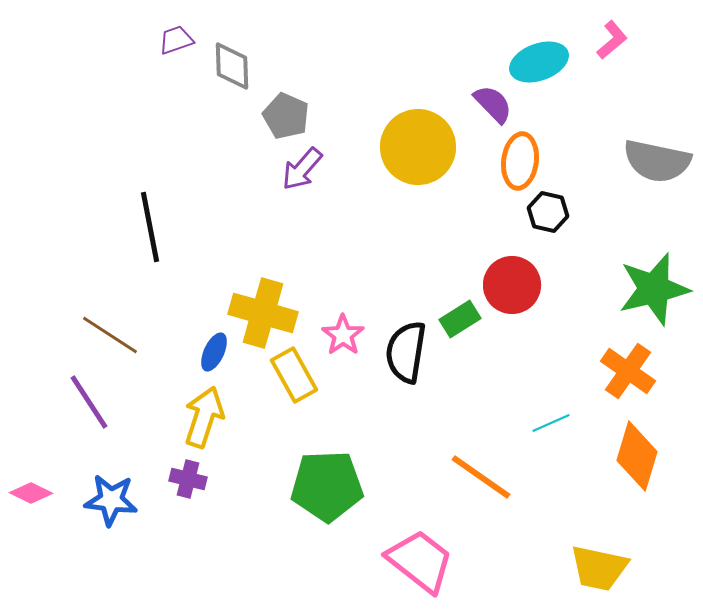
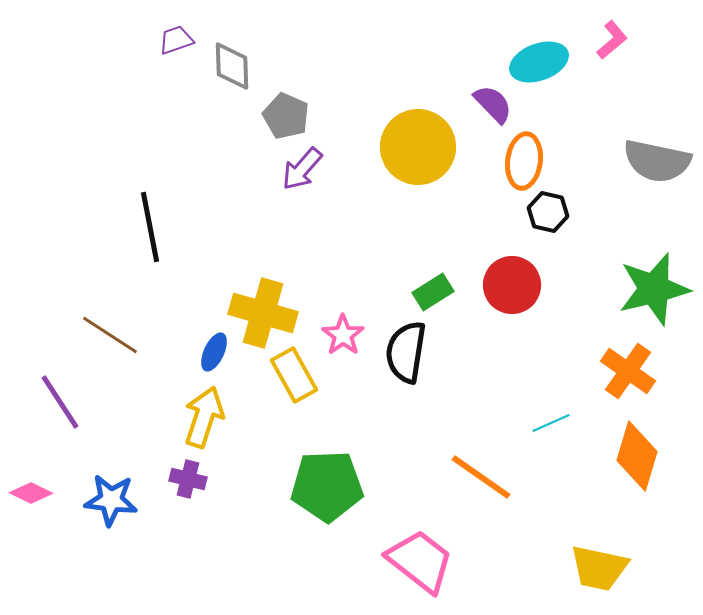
orange ellipse: moved 4 px right
green rectangle: moved 27 px left, 27 px up
purple line: moved 29 px left
